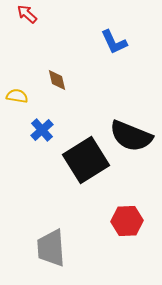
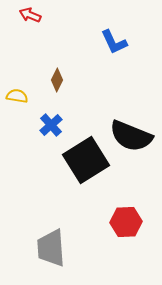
red arrow: moved 3 px right, 1 px down; rotated 20 degrees counterclockwise
brown diamond: rotated 40 degrees clockwise
blue cross: moved 9 px right, 5 px up
red hexagon: moved 1 px left, 1 px down
